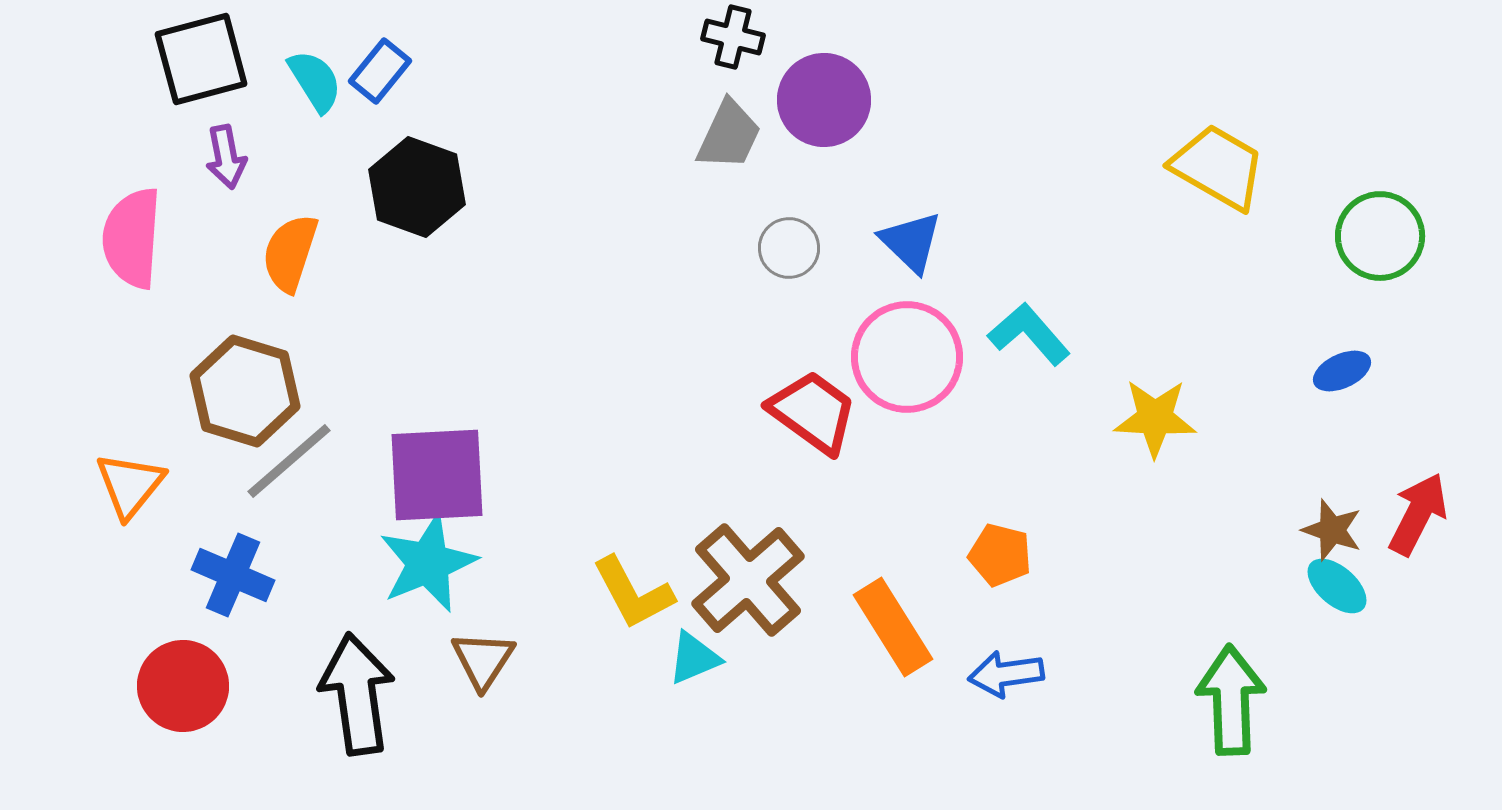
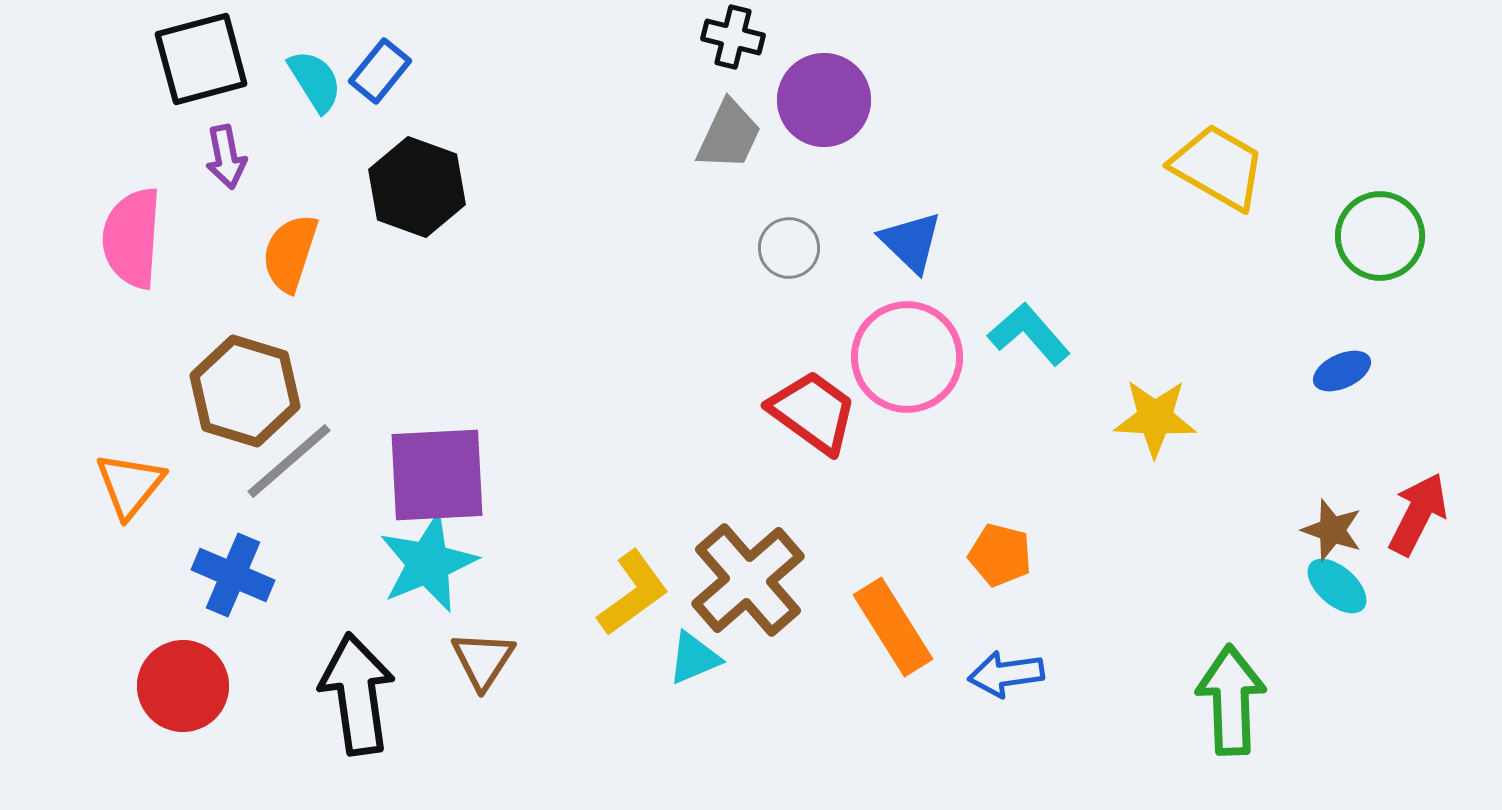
yellow L-shape: rotated 98 degrees counterclockwise
